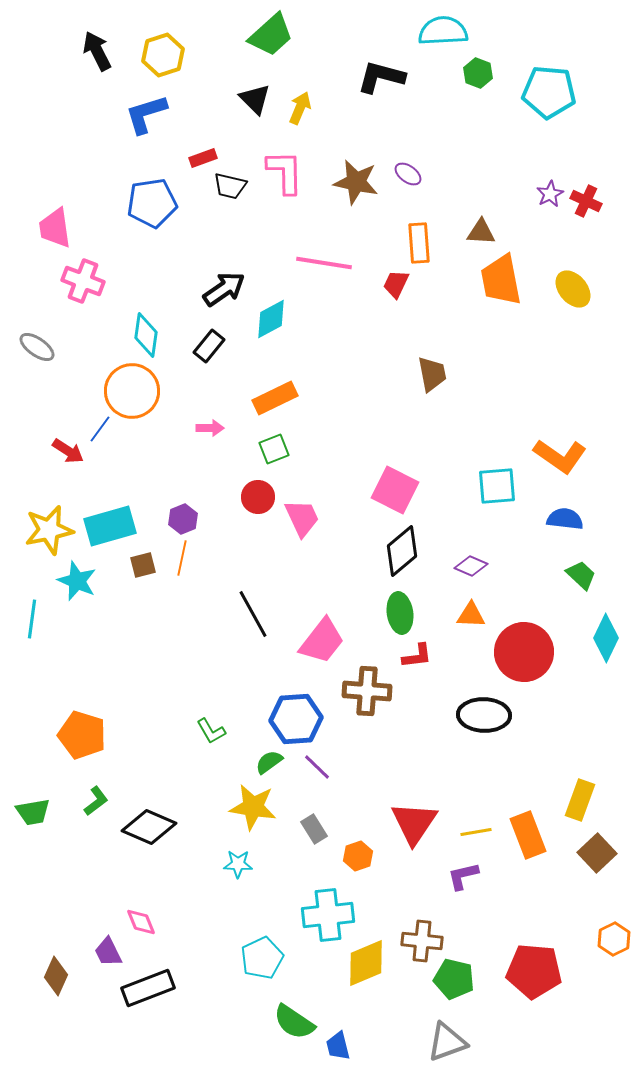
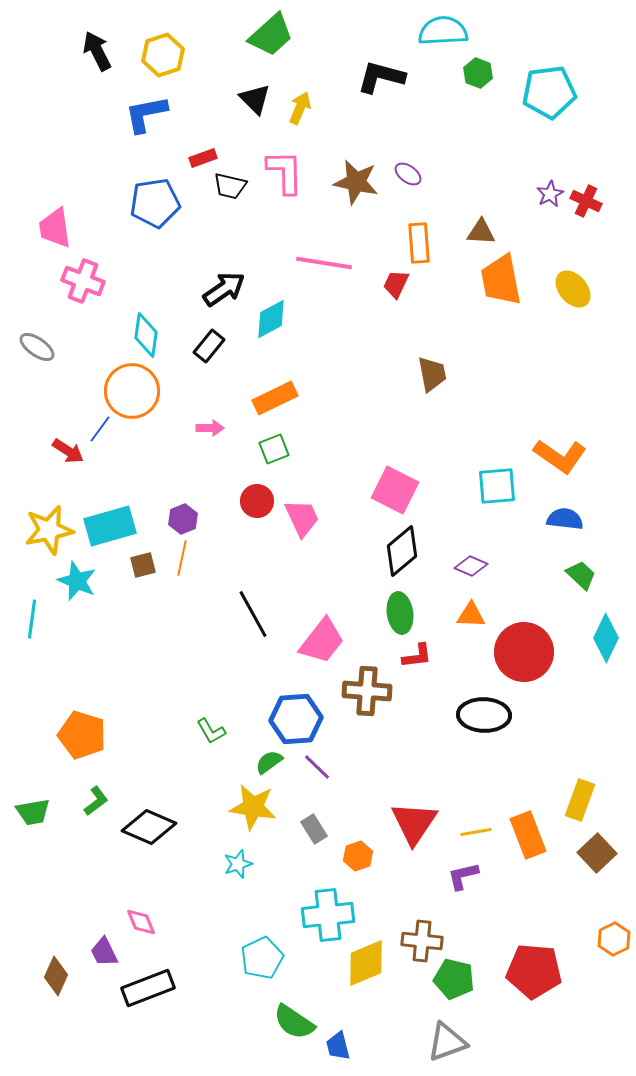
cyan pentagon at (549, 92): rotated 12 degrees counterclockwise
blue L-shape at (146, 114): rotated 6 degrees clockwise
blue pentagon at (152, 203): moved 3 px right
red circle at (258, 497): moved 1 px left, 4 px down
cyan star at (238, 864): rotated 20 degrees counterclockwise
purple trapezoid at (108, 952): moved 4 px left
